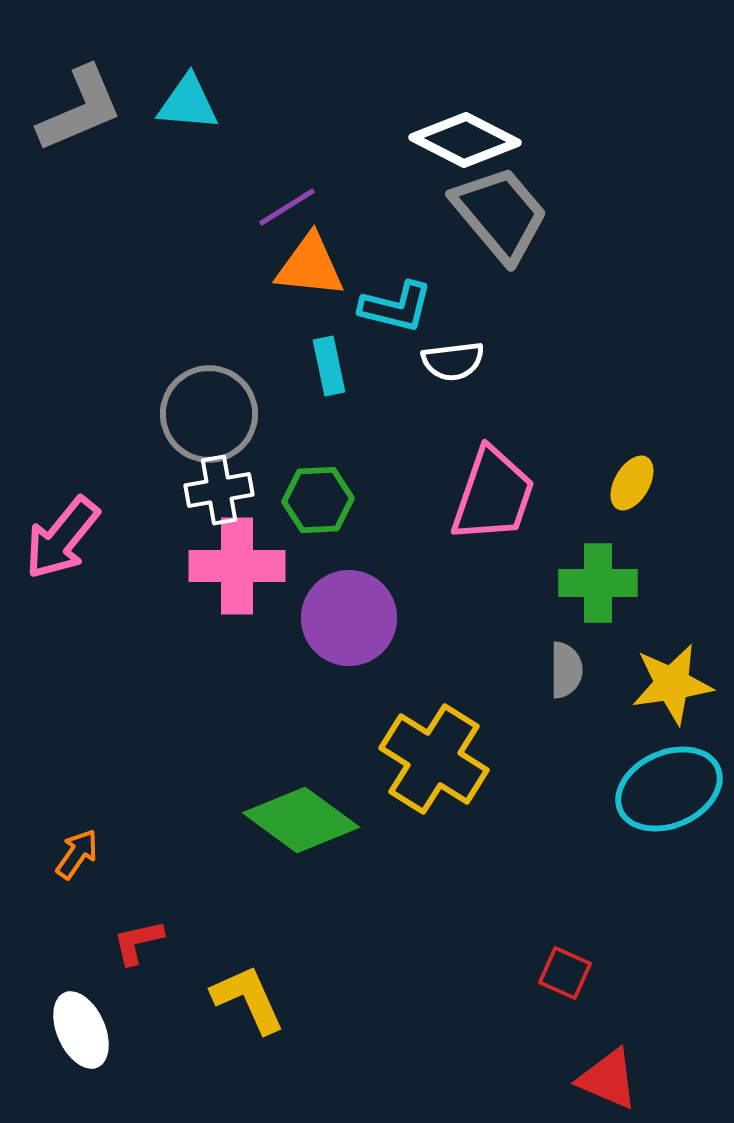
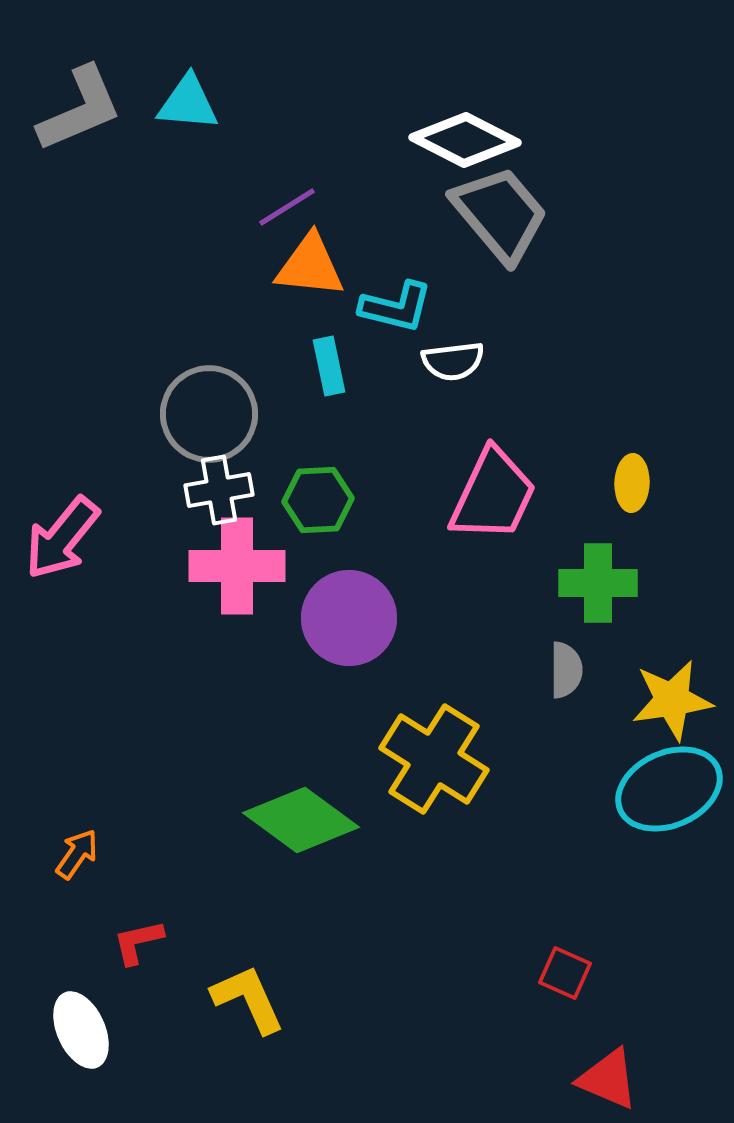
yellow ellipse: rotated 28 degrees counterclockwise
pink trapezoid: rotated 6 degrees clockwise
yellow star: moved 16 px down
